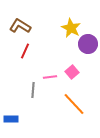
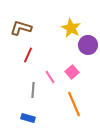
brown L-shape: moved 1 px right, 2 px down; rotated 15 degrees counterclockwise
purple circle: moved 1 px down
red line: moved 3 px right, 4 px down
pink line: rotated 64 degrees clockwise
orange line: rotated 20 degrees clockwise
blue rectangle: moved 17 px right, 1 px up; rotated 16 degrees clockwise
